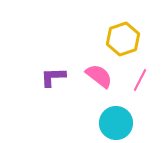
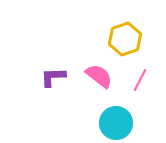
yellow hexagon: moved 2 px right
